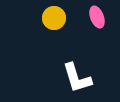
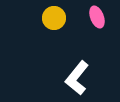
white L-shape: rotated 56 degrees clockwise
